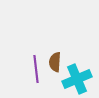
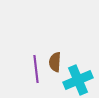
cyan cross: moved 1 px right, 1 px down
